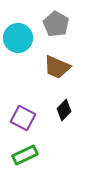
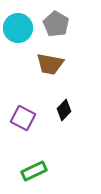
cyan circle: moved 10 px up
brown trapezoid: moved 7 px left, 3 px up; rotated 12 degrees counterclockwise
green rectangle: moved 9 px right, 16 px down
